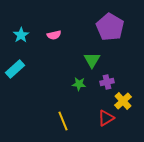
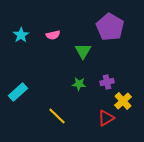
pink semicircle: moved 1 px left
green triangle: moved 9 px left, 9 px up
cyan rectangle: moved 3 px right, 23 px down
yellow line: moved 6 px left, 5 px up; rotated 24 degrees counterclockwise
